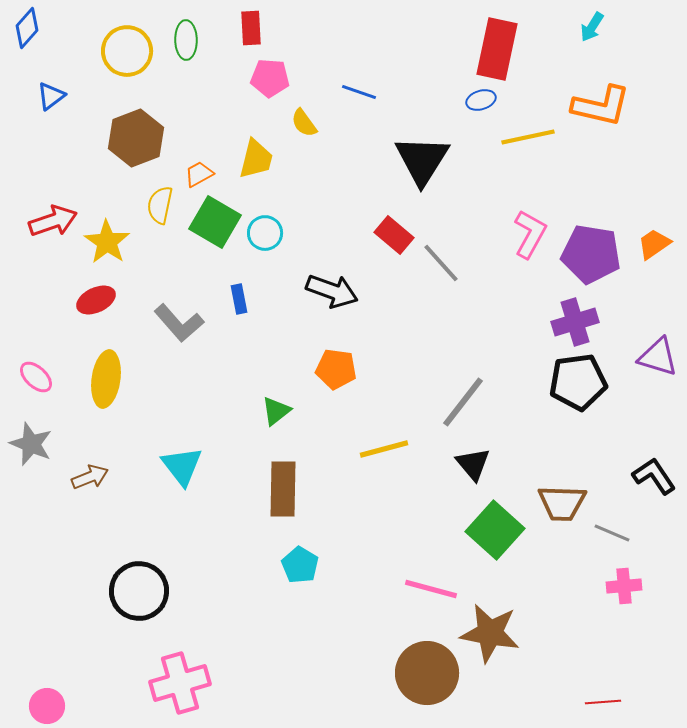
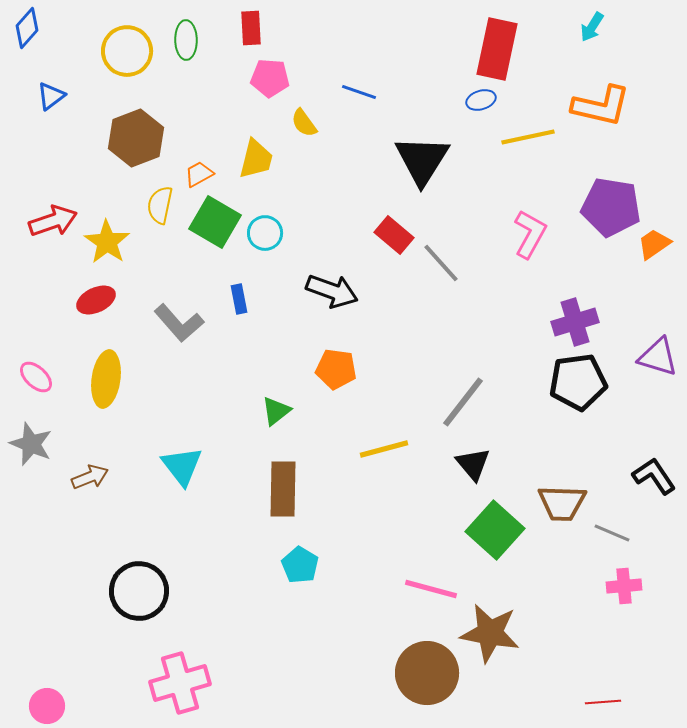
purple pentagon at (591, 254): moved 20 px right, 47 px up
